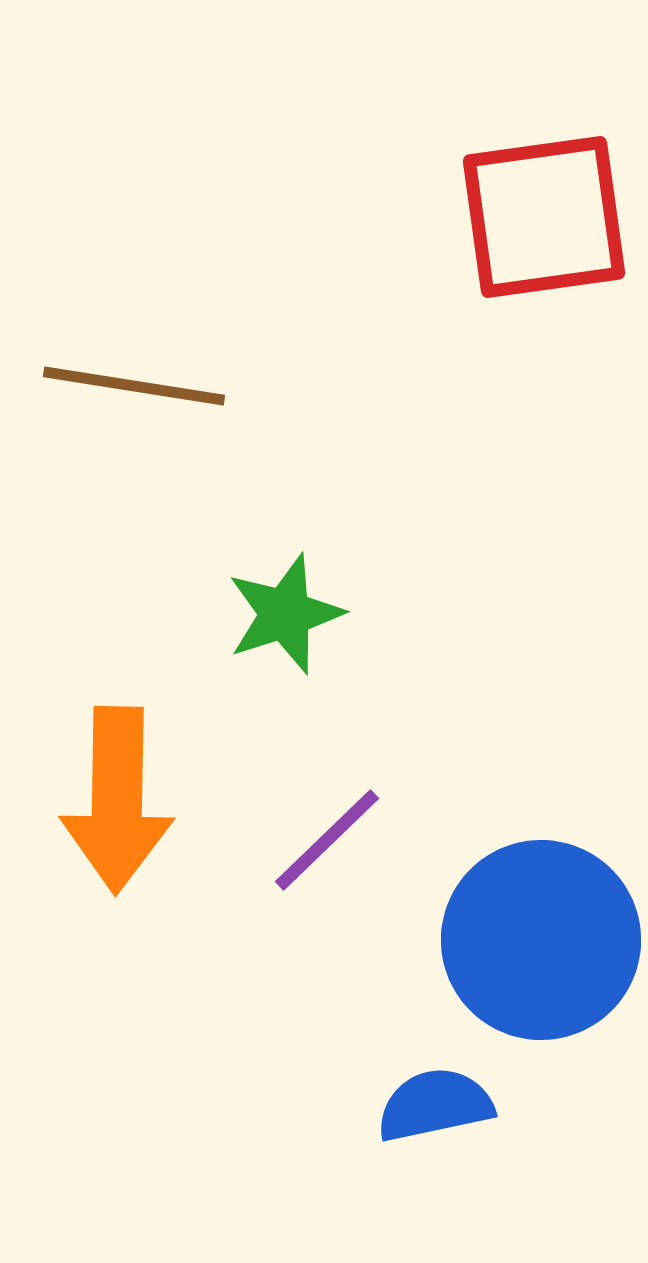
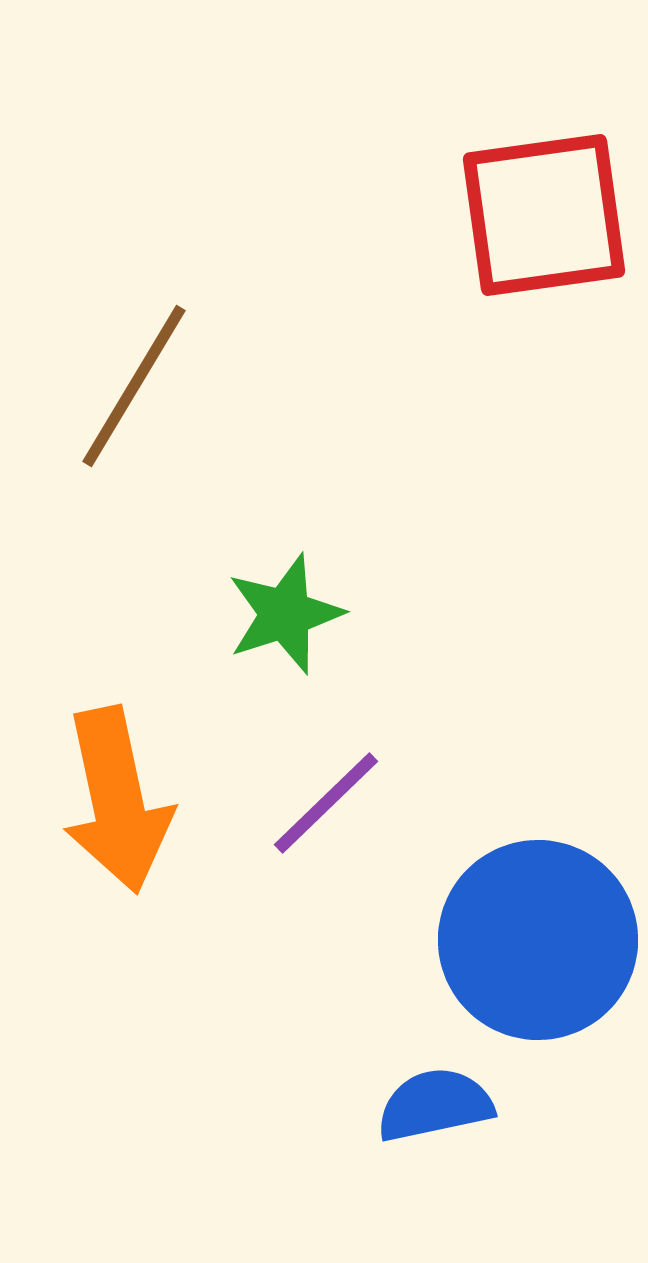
red square: moved 2 px up
brown line: rotated 68 degrees counterclockwise
orange arrow: rotated 13 degrees counterclockwise
purple line: moved 1 px left, 37 px up
blue circle: moved 3 px left
